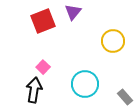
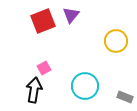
purple triangle: moved 2 px left, 3 px down
yellow circle: moved 3 px right
pink square: moved 1 px right, 1 px down; rotated 16 degrees clockwise
cyan circle: moved 2 px down
gray rectangle: rotated 28 degrees counterclockwise
